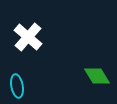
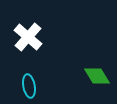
cyan ellipse: moved 12 px right
